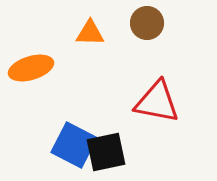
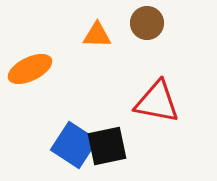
orange triangle: moved 7 px right, 2 px down
orange ellipse: moved 1 px left, 1 px down; rotated 9 degrees counterclockwise
blue square: rotated 6 degrees clockwise
black square: moved 1 px right, 6 px up
